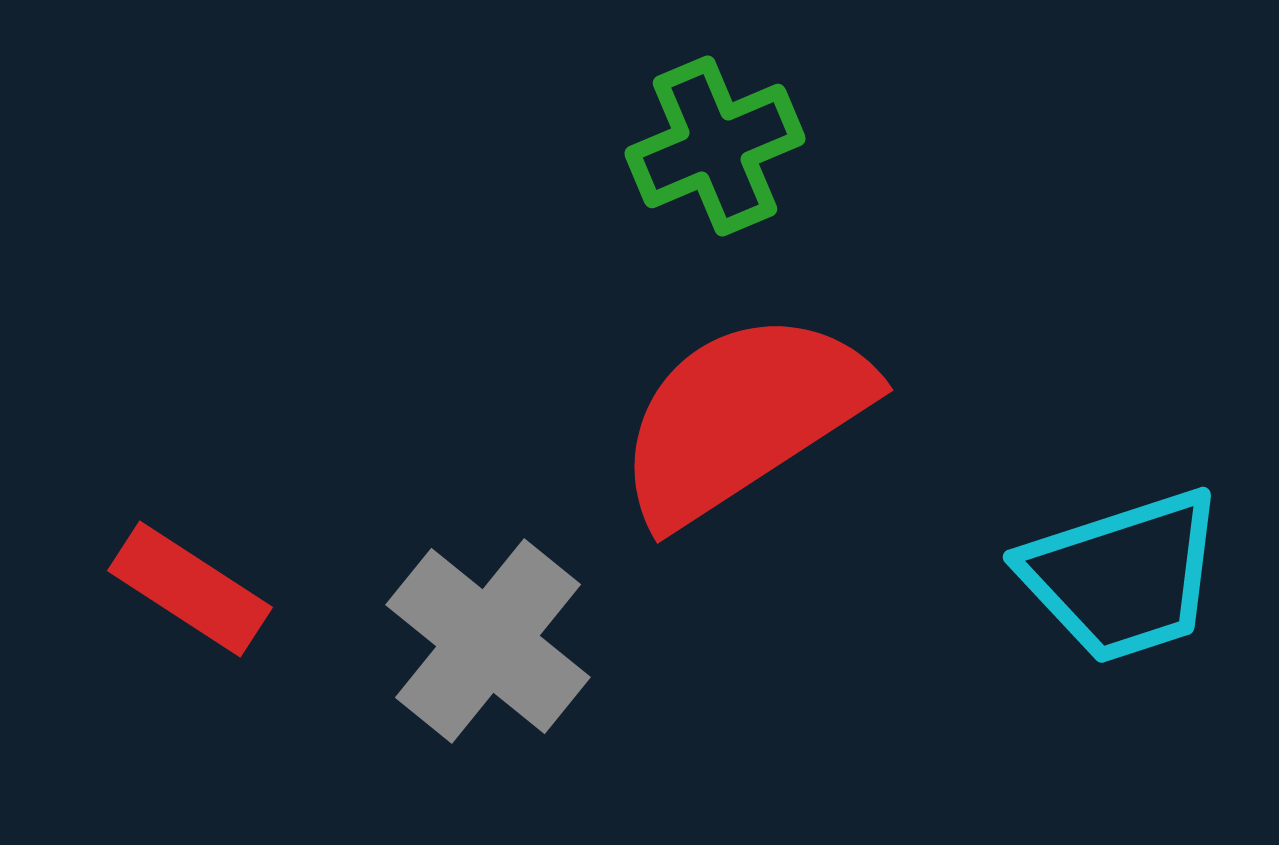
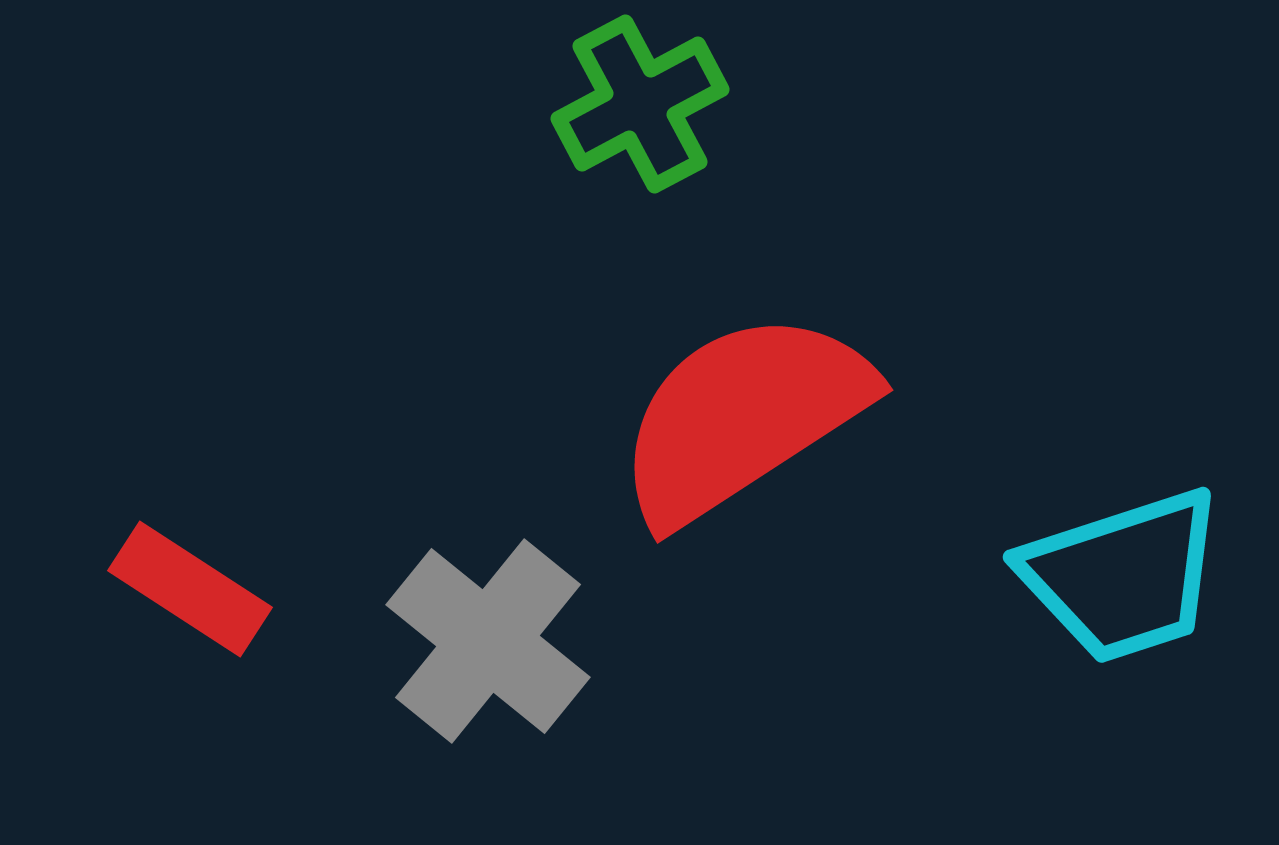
green cross: moved 75 px left, 42 px up; rotated 5 degrees counterclockwise
